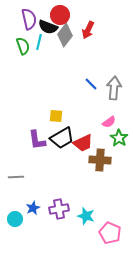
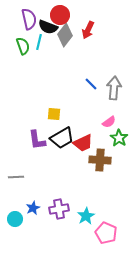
yellow square: moved 2 px left, 2 px up
cyan star: rotated 24 degrees clockwise
pink pentagon: moved 4 px left
